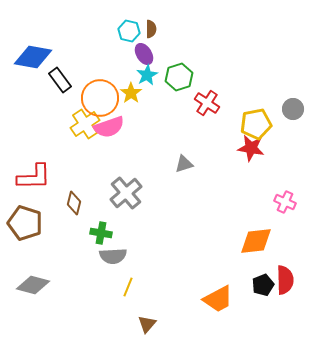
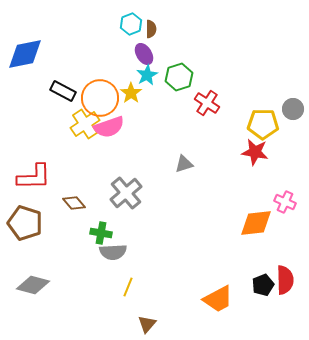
cyan hexagon: moved 2 px right, 7 px up; rotated 25 degrees clockwise
blue diamond: moved 8 px left, 3 px up; rotated 21 degrees counterclockwise
black rectangle: moved 3 px right, 11 px down; rotated 25 degrees counterclockwise
yellow pentagon: moved 7 px right; rotated 12 degrees clockwise
red star: moved 4 px right, 4 px down
brown diamond: rotated 55 degrees counterclockwise
orange diamond: moved 18 px up
gray semicircle: moved 4 px up
